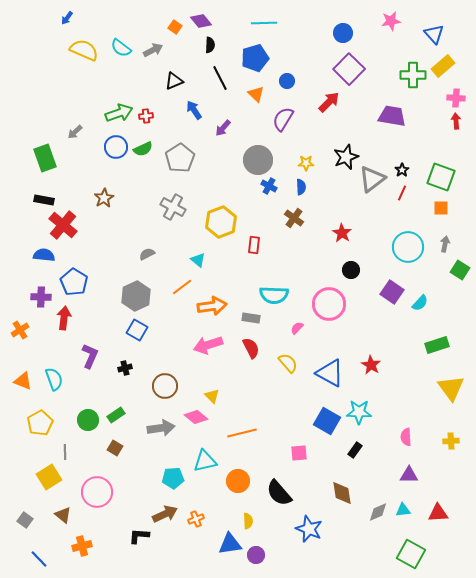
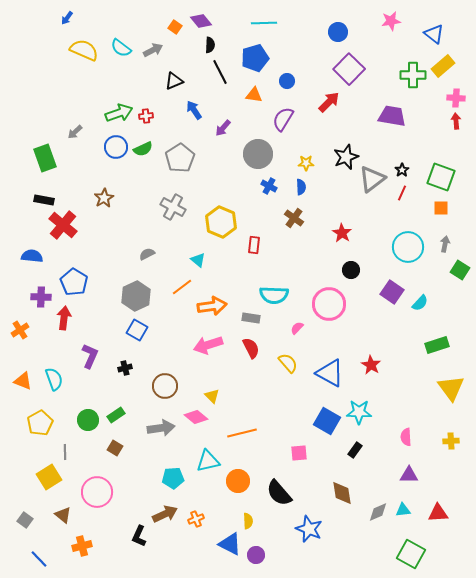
blue circle at (343, 33): moved 5 px left, 1 px up
blue triangle at (434, 34): rotated 10 degrees counterclockwise
black line at (220, 78): moved 6 px up
orange triangle at (256, 94): moved 2 px left, 1 px down; rotated 36 degrees counterclockwise
gray circle at (258, 160): moved 6 px up
yellow hexagon at (221, 222): rotated 16 degrees counterclockwise
blue semicircle at (44, 255): moved 12 px left, 1 px down
cyan triangle at (205, 461): moved 3 px right
black L-shape at (139, 536): rotated 70 degrees counterclockwise
blue triangle at (230, 544): rotated 35 degrees clockwise
